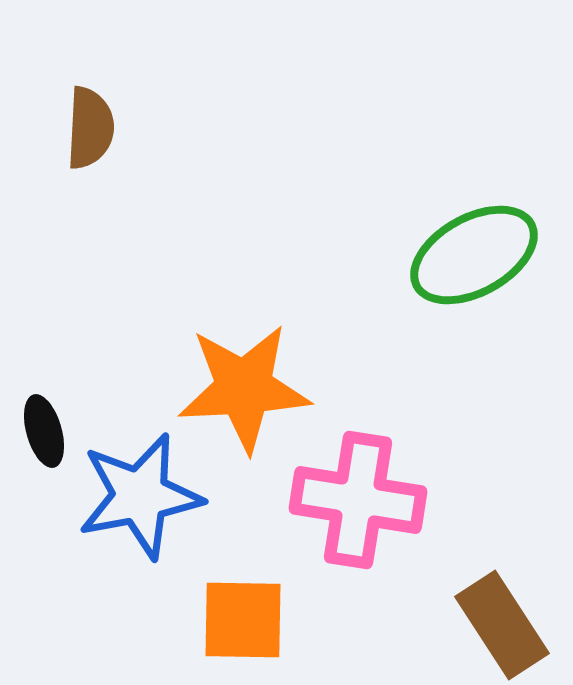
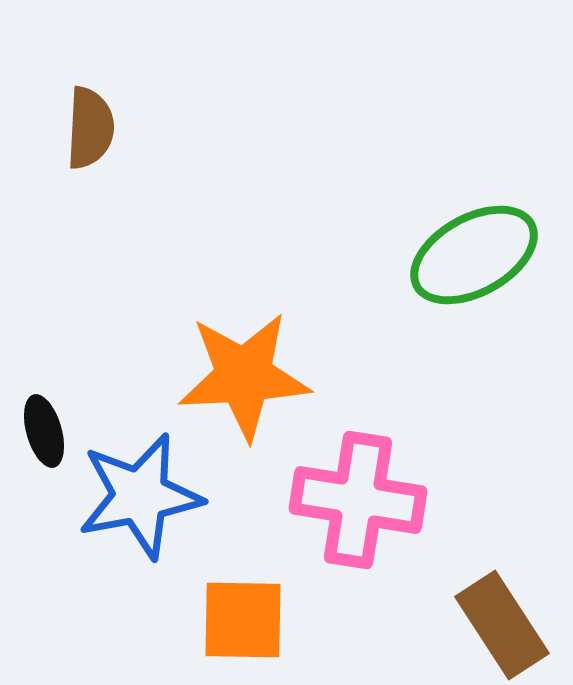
orange star: moved 12 px up
